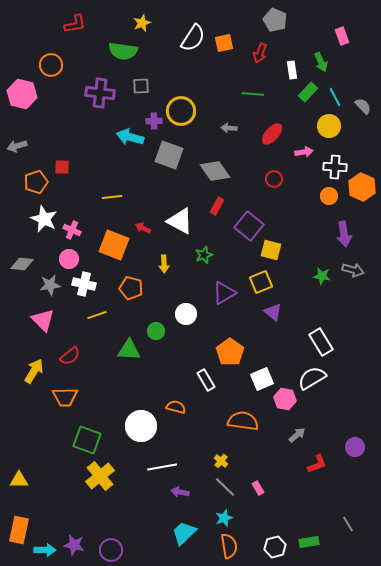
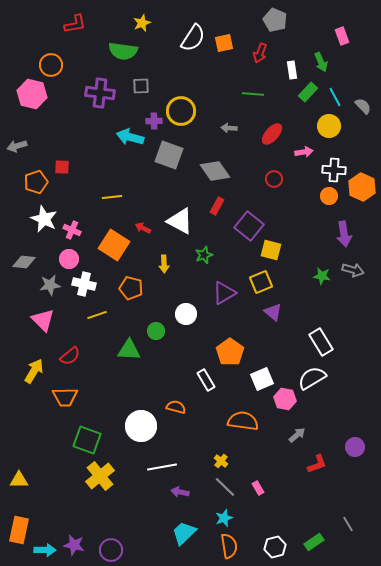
pink hexagon at (22, 94): moved 10 px right
white cross at (335, 167): moved 1 px left, 3 px down
orange square at (114, 245): rotated 12 degrees clockwise
gray diamond at (22, 264): moved 2 px right, 2 px up
green rectangle at (309, 542): moved 5 px right; rotated 24 degrees counterclockwise
